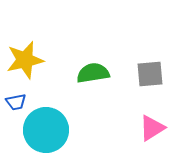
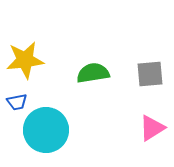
yellow star: rotated 6 degrees clockwise
blue trapezoid: moved 1 px right
